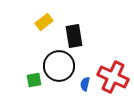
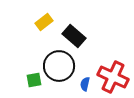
black rectangle: rotated 40 degrees counterclockwise
